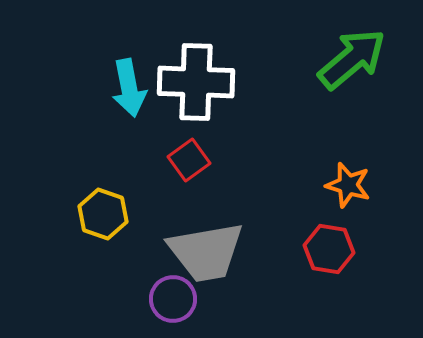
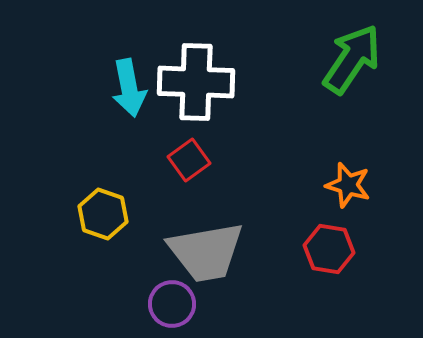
green arrow: rotated 16 degrees counterclockwise
purple circle: moved 1 px left, 5 px down
